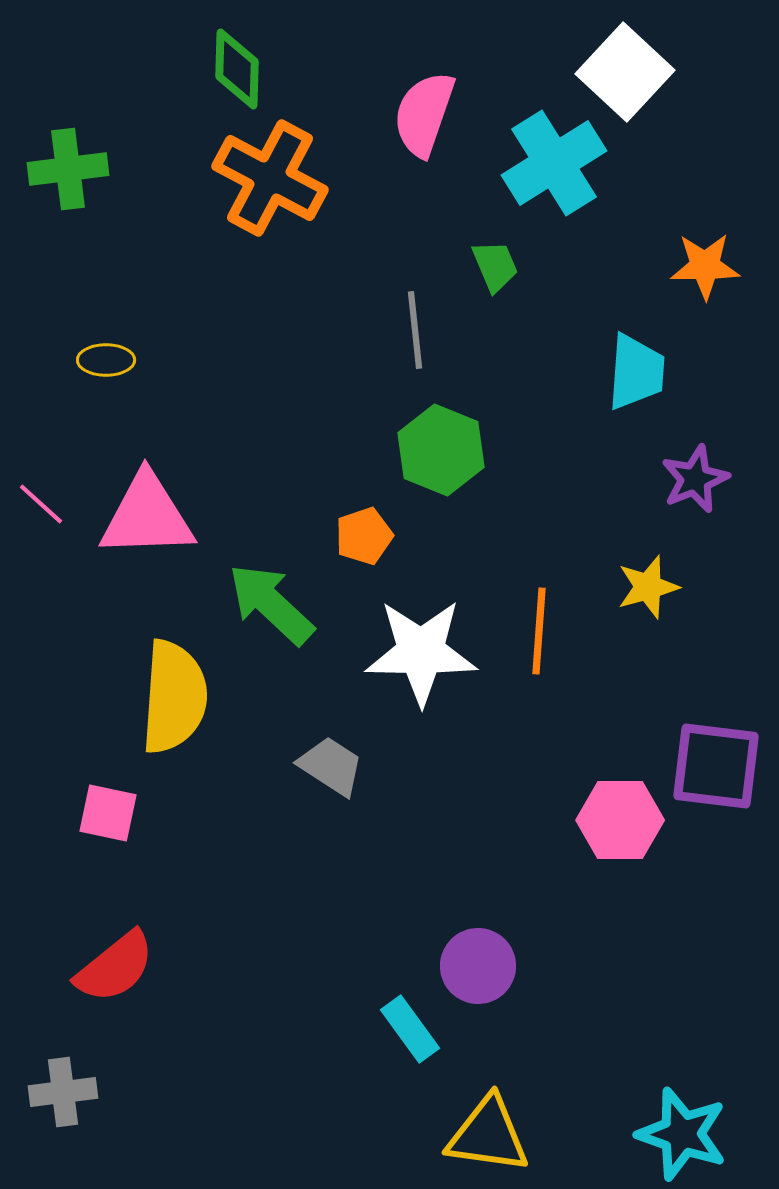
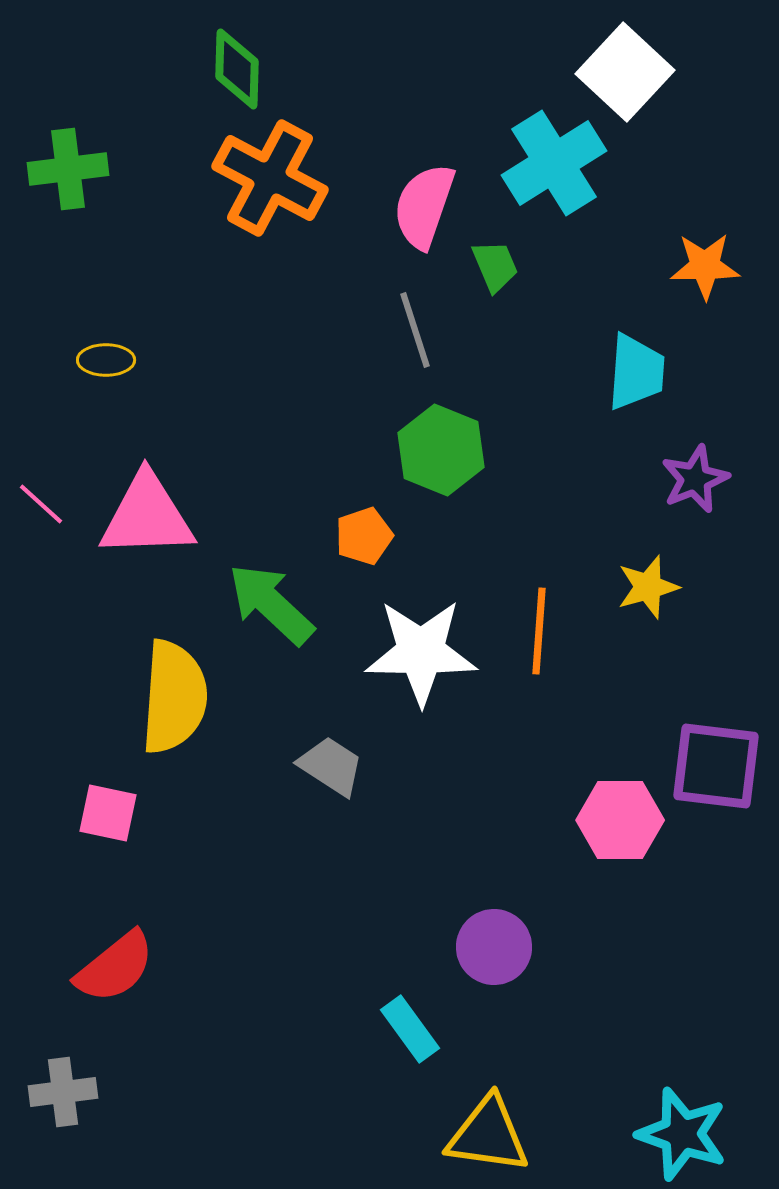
pink semicircle: moved 92 px down
gray line: rotated 12 degrees counterclockwise
purple circle: moved 16 px right, 19 px up
